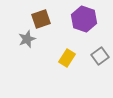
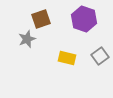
yellow rectangle: rotated 72 degrees clockwise
